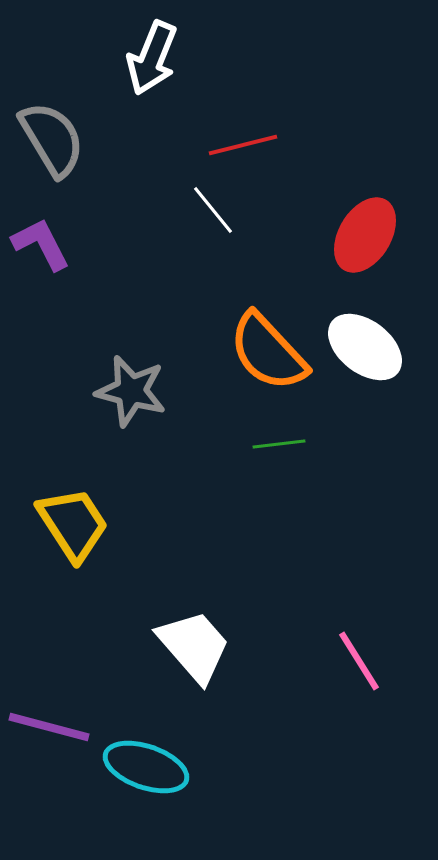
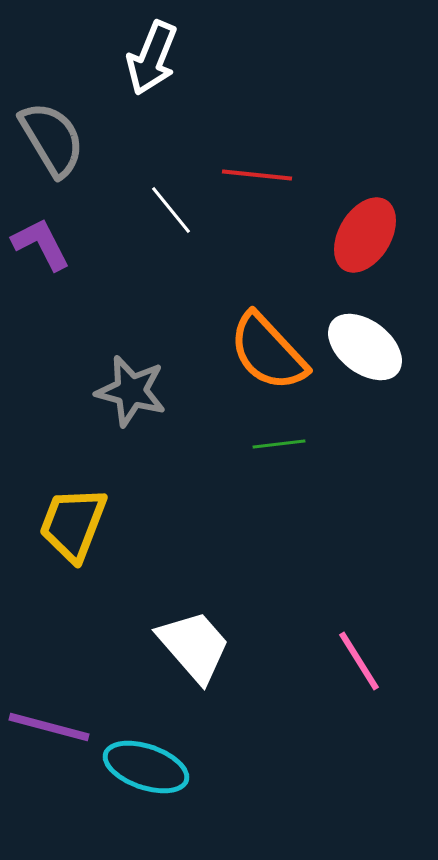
red line: moved 14 px right, 30 px down; rotated 20 degrees clockwise
white line: moved 42 px left
yellow trapezoid: rotated 126 degrees counterclockwise
